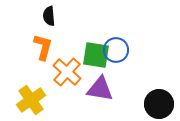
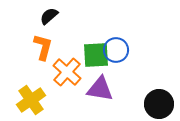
black semicircle: rotated 54 degrees clockwise
green square: rotated 12 degrees counterclockwise
